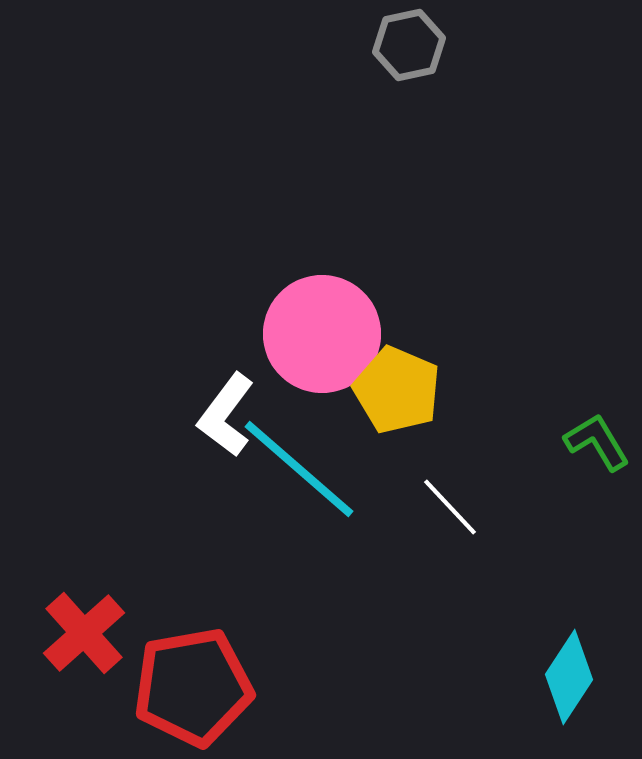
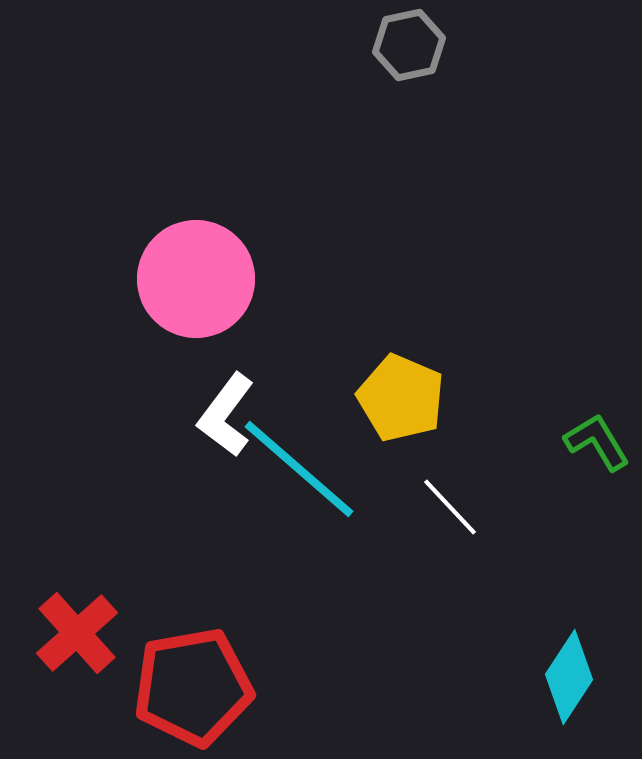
pink circle: moved 126 px left, 55 px up
yellow pentagon: moved 4 px right, 8 px down
red cross: moved 7 px left
